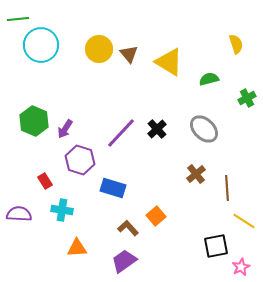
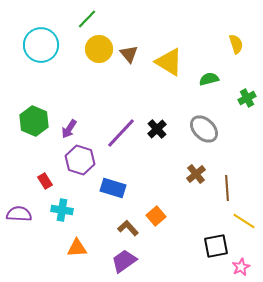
green line: moved 69 px right; rotated 40 degrees counterclockwise
purple arrow: moved 4 px right
